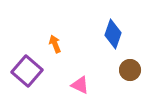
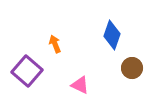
blue diamond: moved 1 px left, 1 px down
brown circle: moved 2 px right, 2 px up
